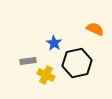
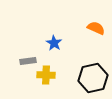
orange semicircle: moved 1 px right, 1 px up
black hexagon: moved 16 px right, 15 px down
yellow cross: rotated 24 degrees counterclockwise
